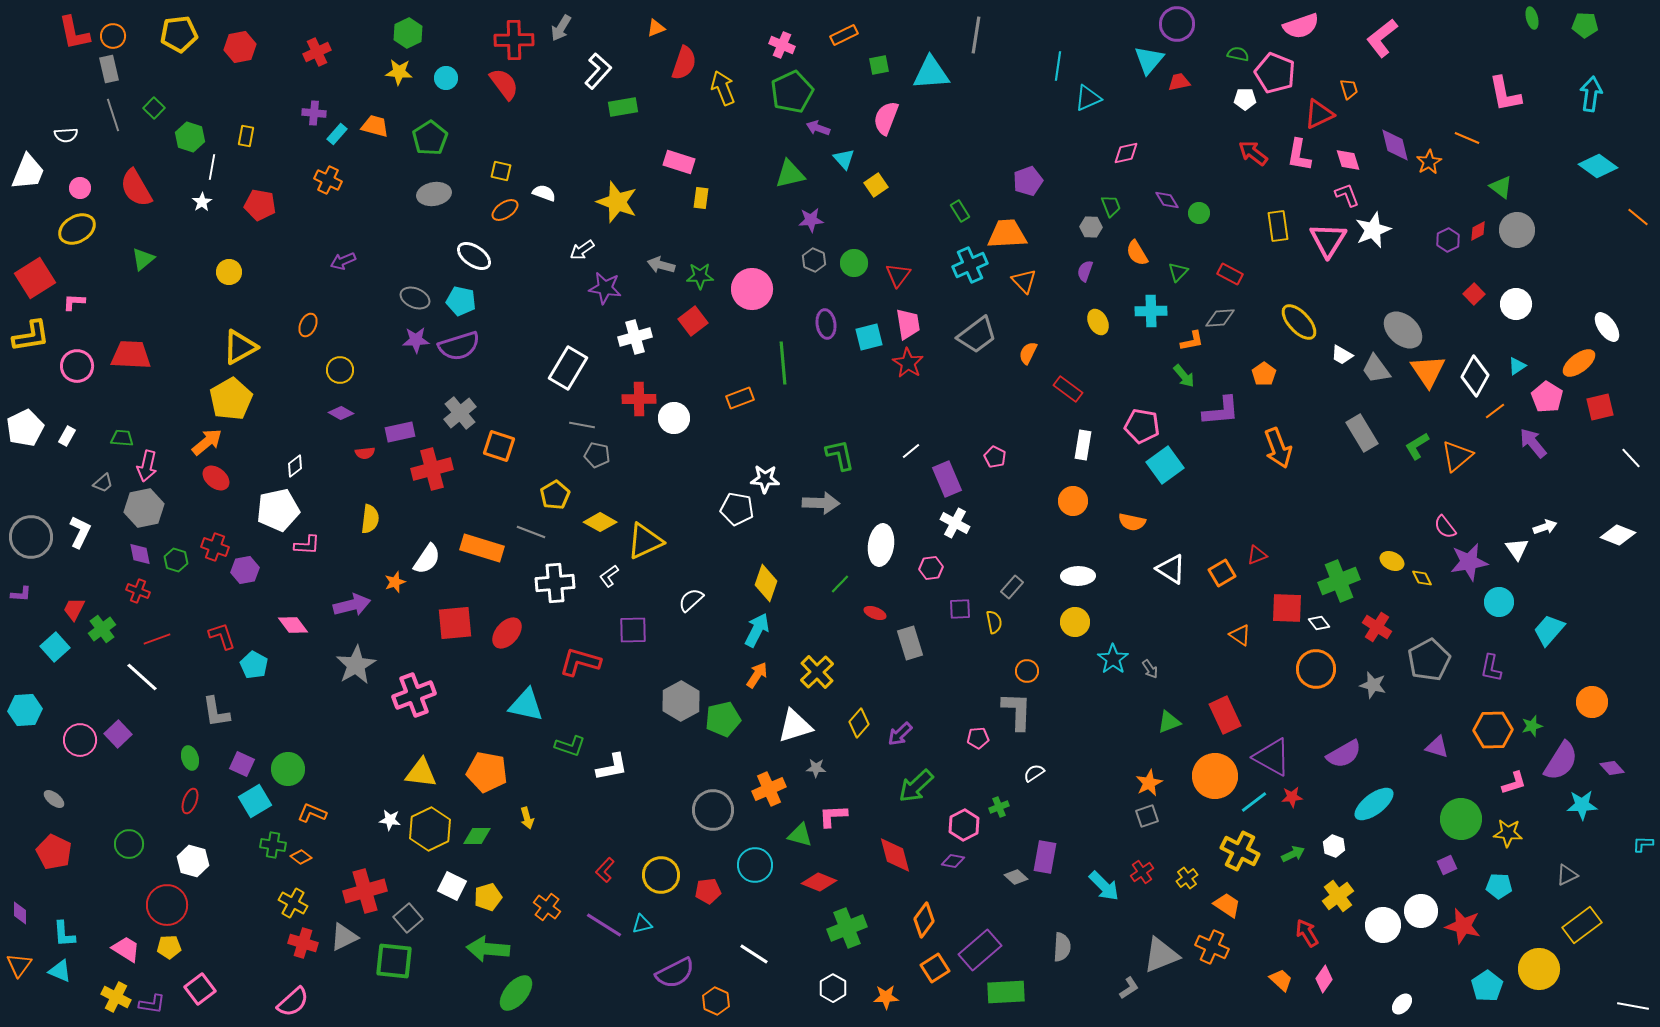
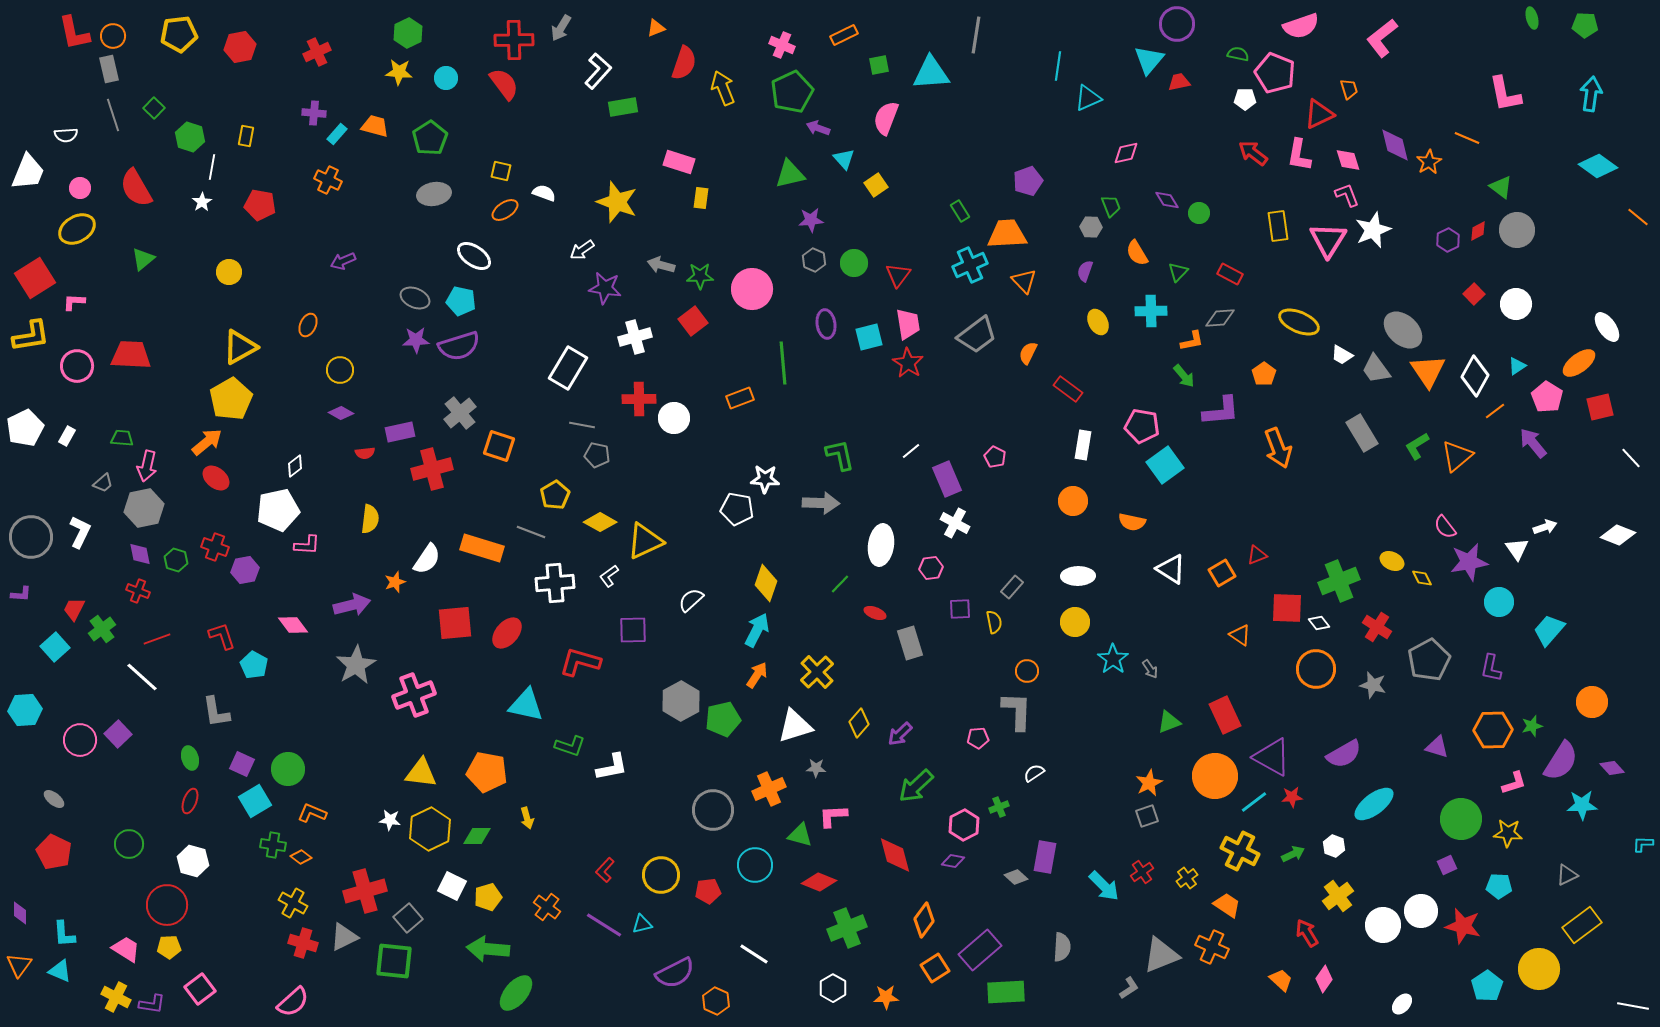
yellow ellipse at (1299, 322): rotated 24 degrees counterclockwise
